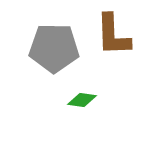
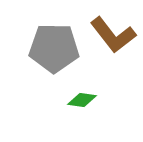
brown L-shape: rotated 36 degrees counterclockwise
